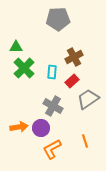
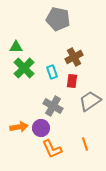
gray pentagon: rotated 15 degrees clockwise
cyan rectangle: rotated 24 degrees counterclockwise
red rectangle: rotated 40 degrees counterclockwise
gray trapezoid: moved 2 px right, 2 px down
orange line: moved 3 px down
orange L-shape: rotated 85 degrees counterclockwise
